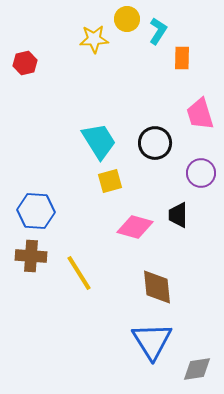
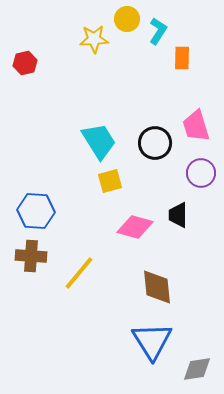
pink trapezoid: moved 4 px left, 12 px down
yellow line: rotated 72 degrees clockwise
